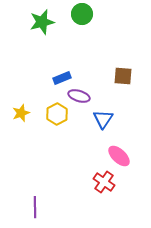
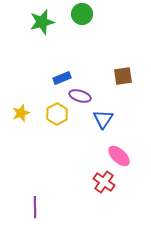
brown square: rotated 12 degrees counterclockwise
purple ellipse: moved 1 px right
